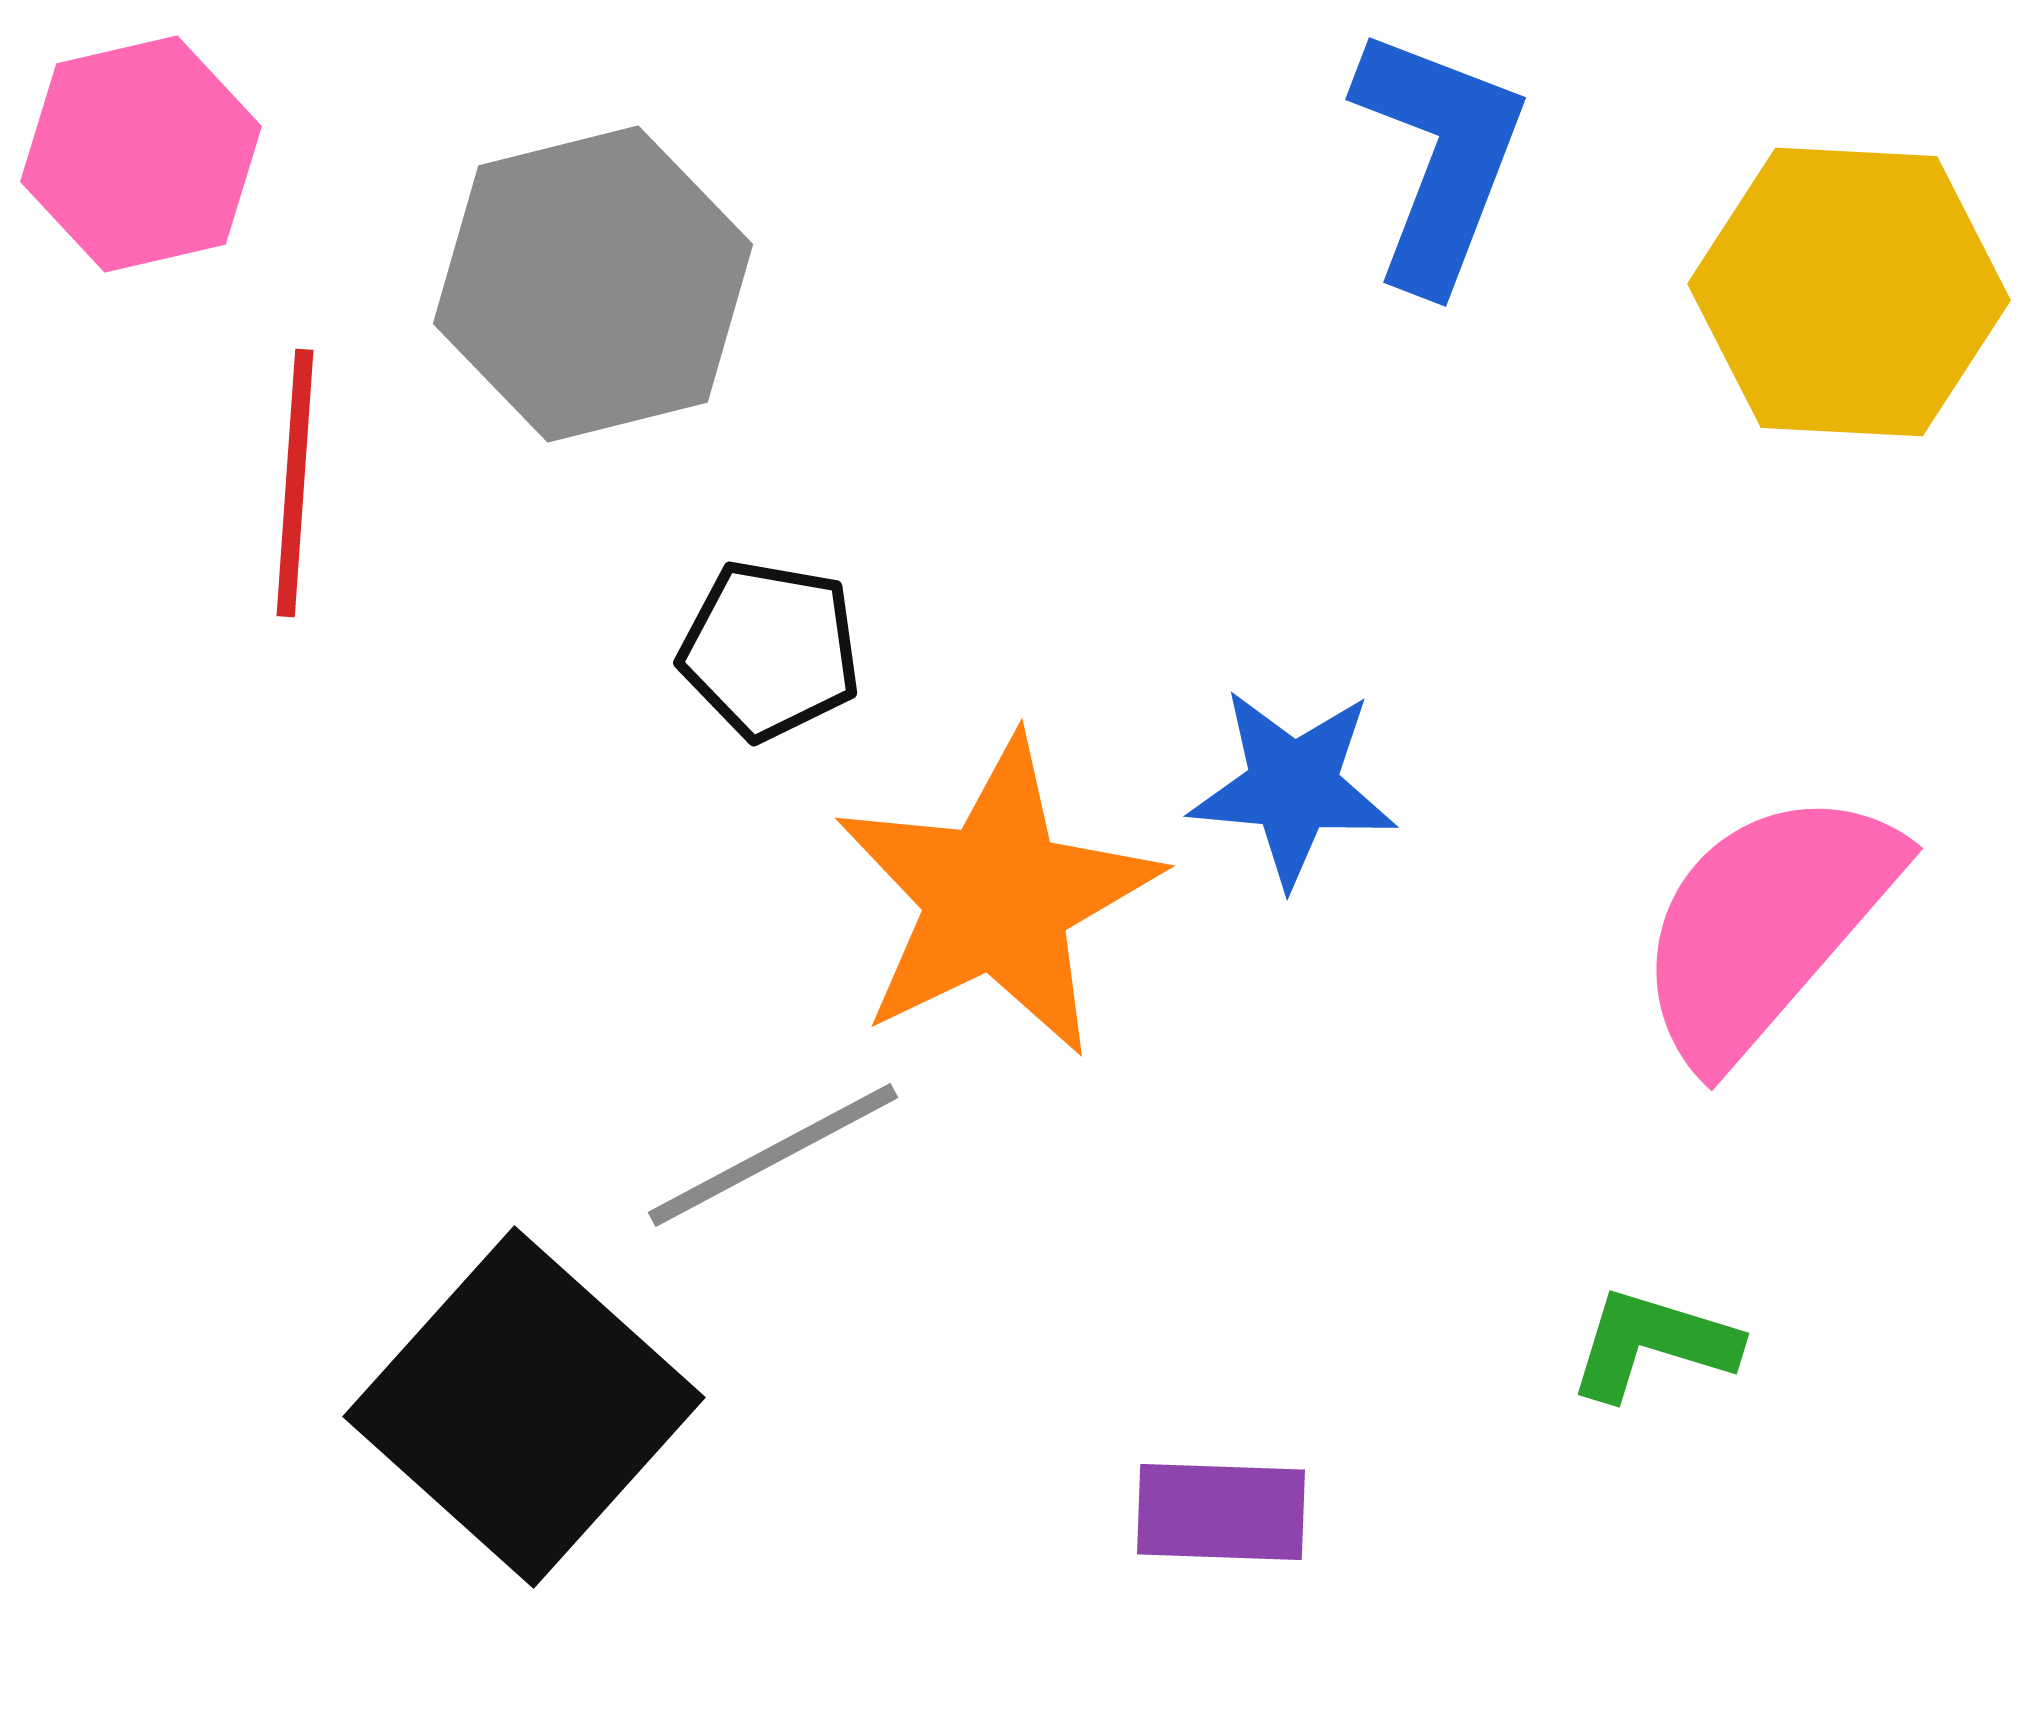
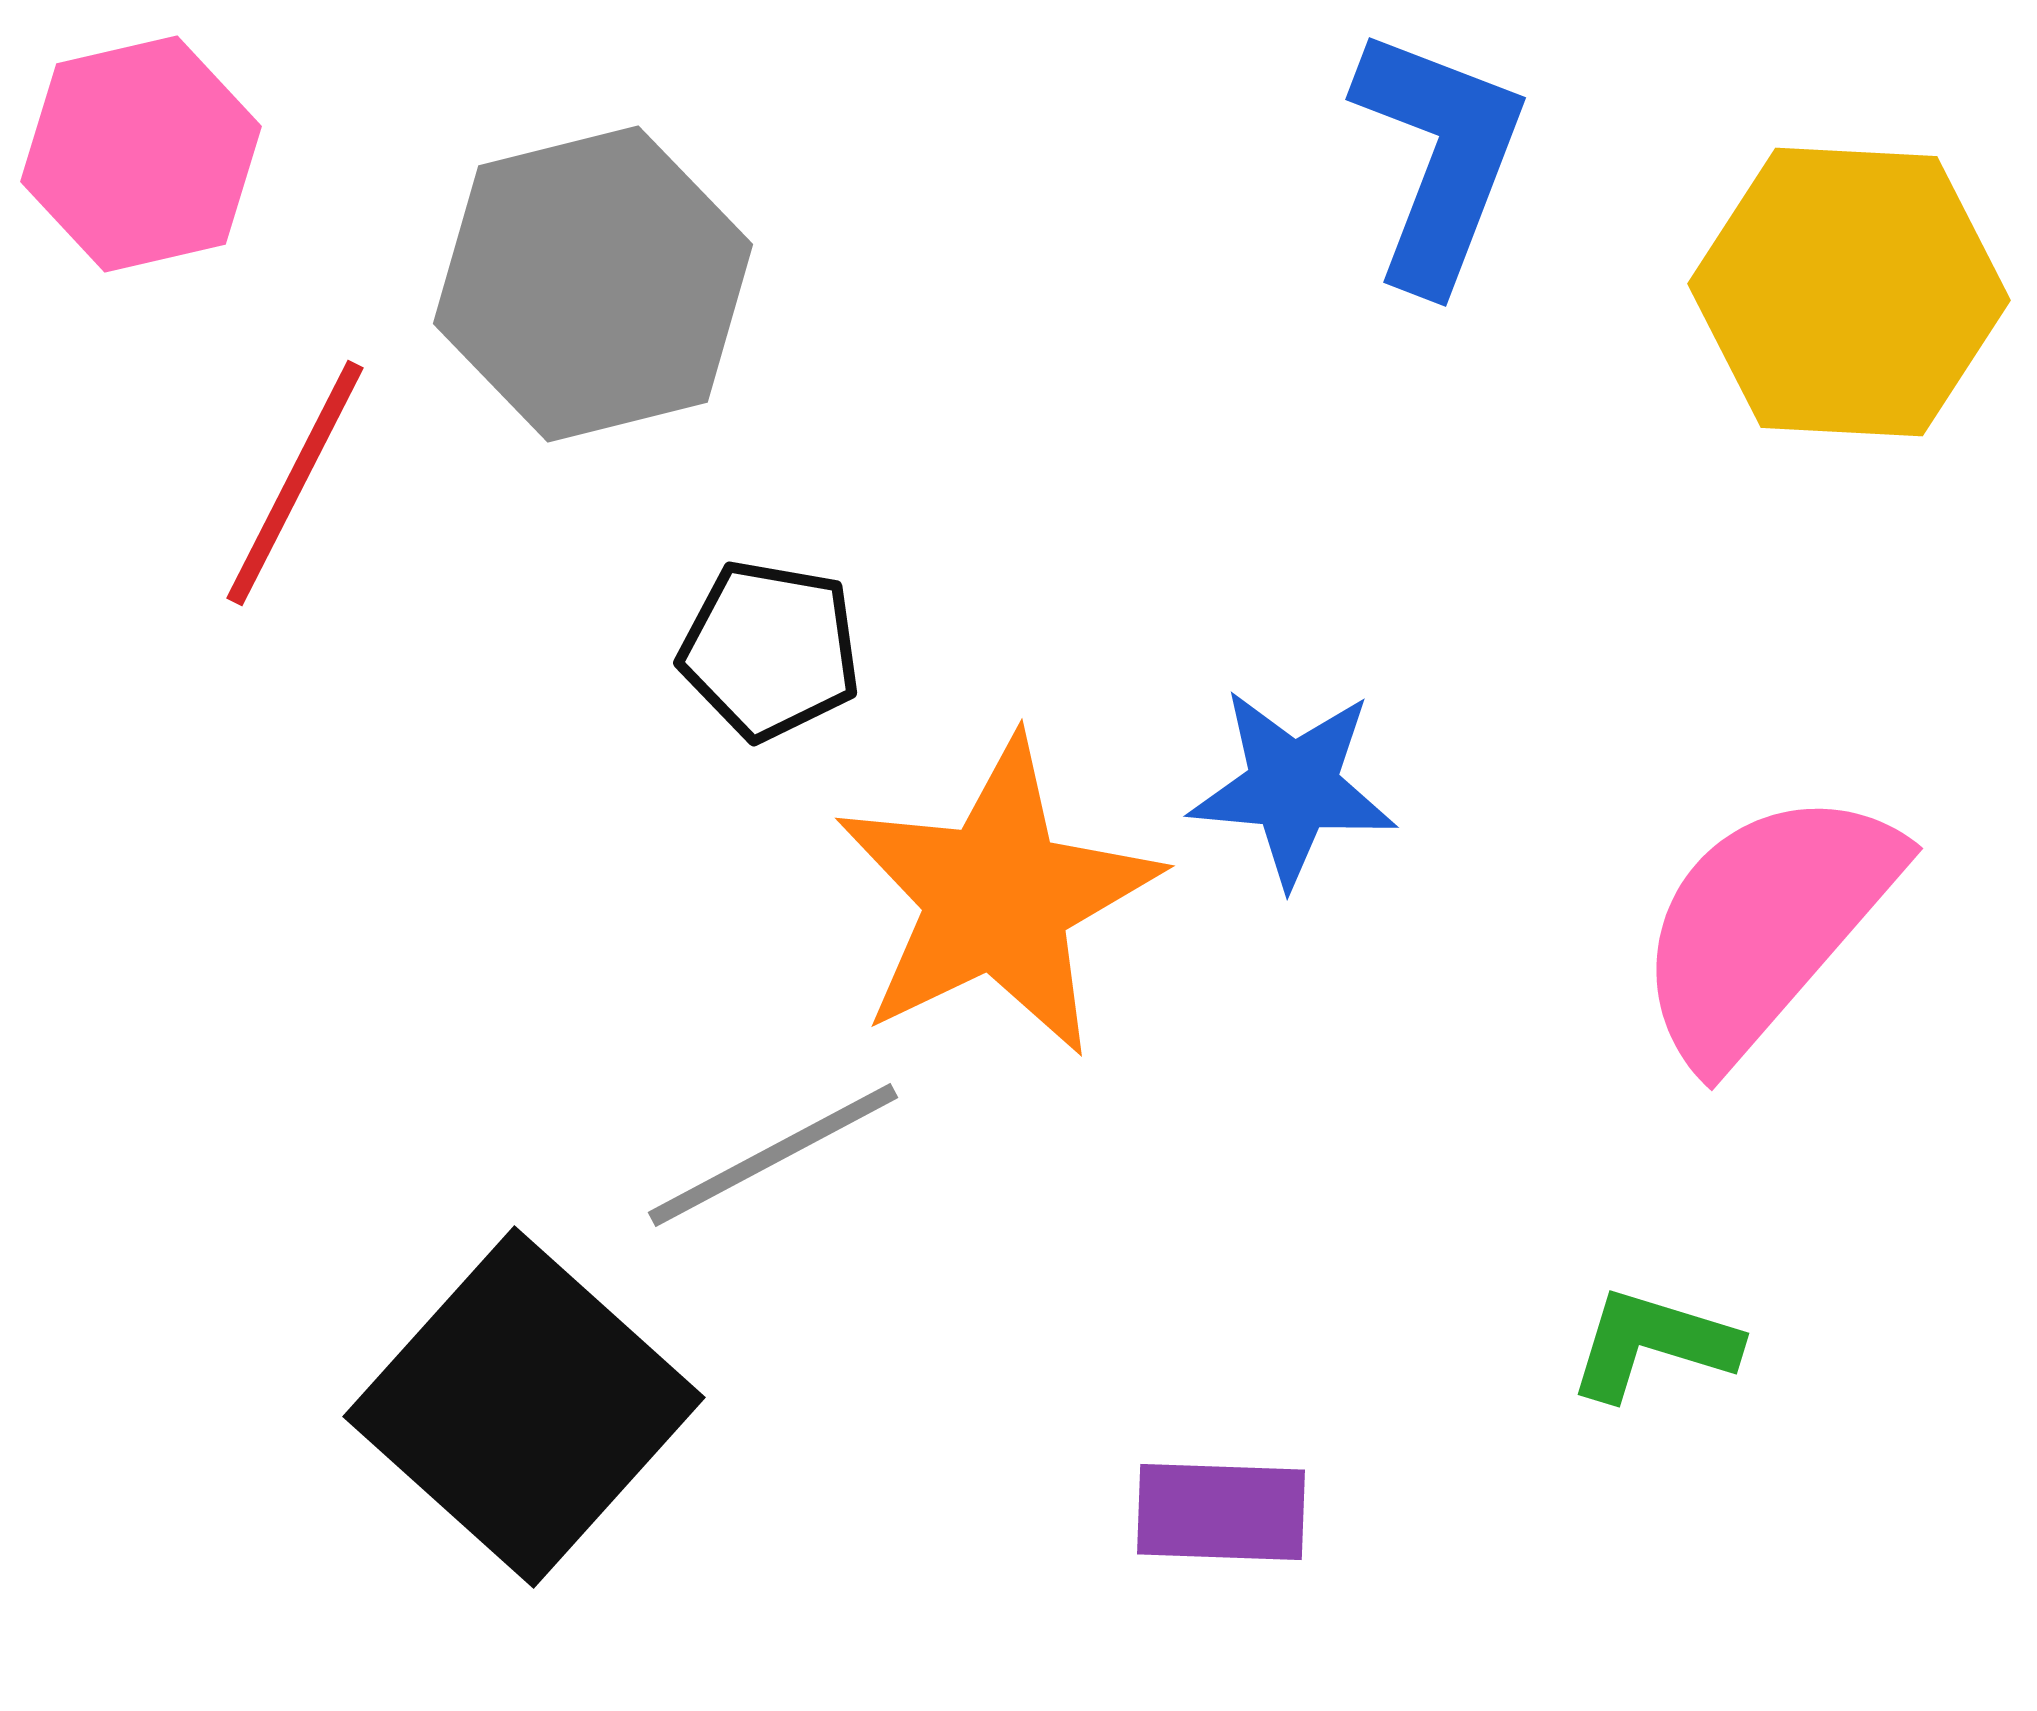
red line: rotated 23 degrees clockwise
